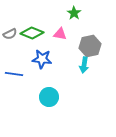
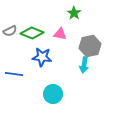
gray semicircle: moved 3 px up
blue star: moved 2 px up
cyan circle: moved 4 px right, 3 px up
